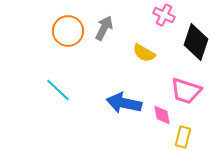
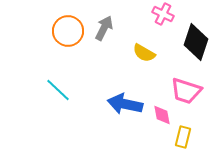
pink cross: moved 1 px left, 1 px up
blue arrow: moved 1 px right, 1 px down
